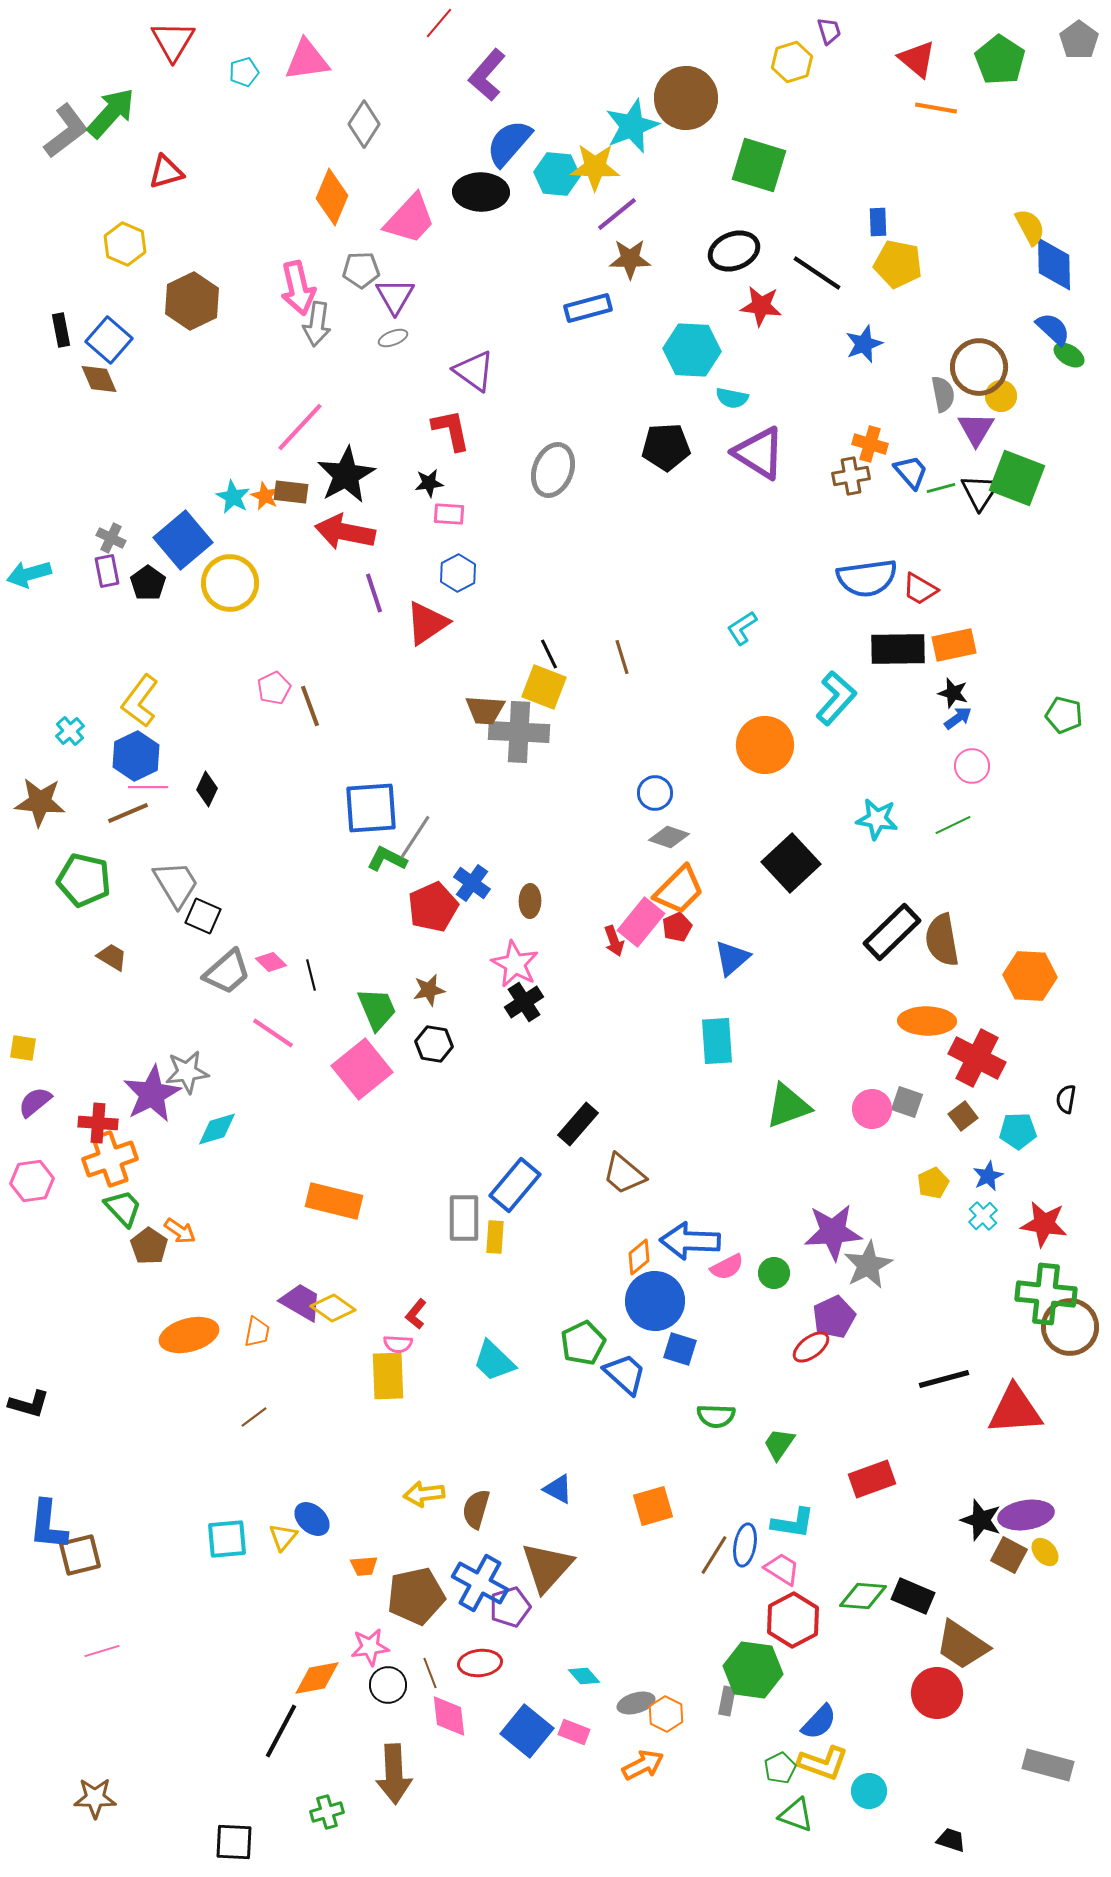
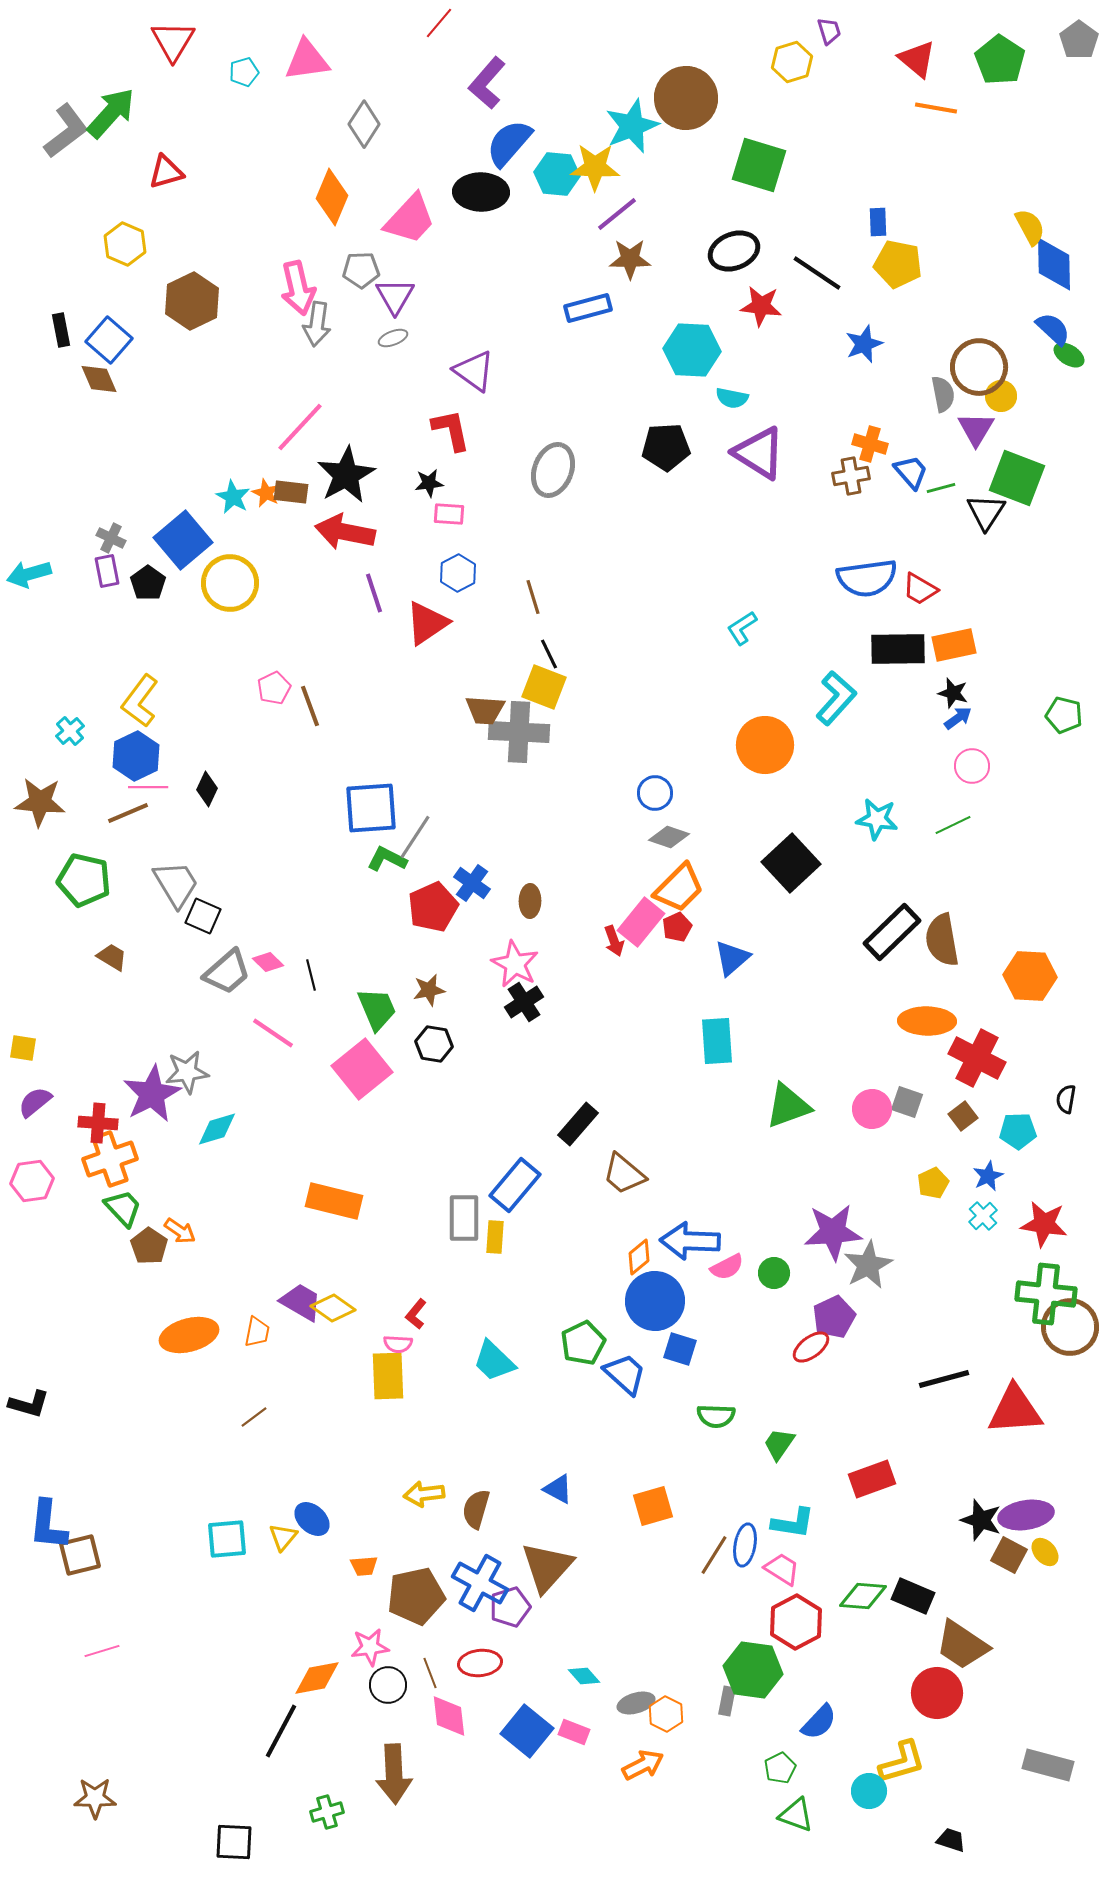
purple L-shape at (487, 75): moved 8 px down
black triangle at (980, 492): moved 6 px right, 20 px down
orange star at (265, 496): moved 1 px right, 3 px up
brown line at (622, 657): moved 89 px left, 60 px up
orange trapezoid at (679, 890): moved 2 px up
pink diamond at (271, 962): moved 3 px left
red hexagon at (793, 1620): moved 3 px right, 2 px down
yellow L-shape at (823, 1763): moved 79 px right, 1 px up; rotated 36 degrees counterclockwise
